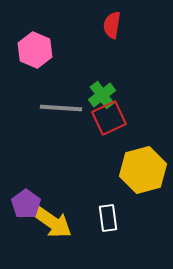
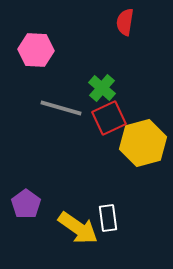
red semicircle: moved 13 px right, 3 px up
pink hexagon: moved 1 px right; rotated 20 degrees counterclockwise
green cross: moved 7 px up; rotated 12 degrees counterclockwise
gray line: rotated 12 degrees clockwise
yellow hexagon: moved 27 px up
yellow arrow: moved 26 px right, 6 px down
